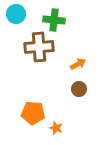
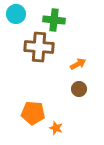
brown cross: rotated 8 degrees clockwise
